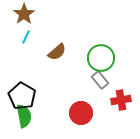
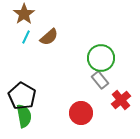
brown semicircle: moved 8 px left, 15 px up
red cross: rotated 30 degrees counterclockwise
